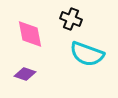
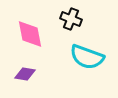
cyan semicircle: moved 3 px down
purple diamond: rotated 10 degrees counterclockwise
